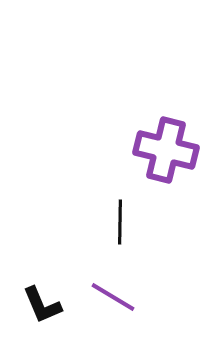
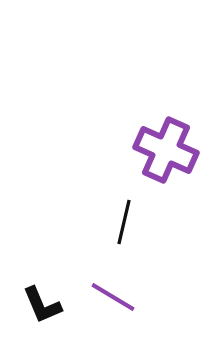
purple cross: rotated 10 degrees clockwise
black line: moved 4 px right; rotated 12 degrees clockwise
